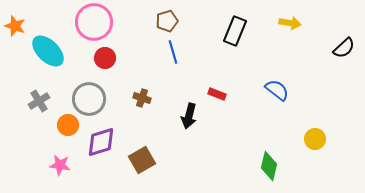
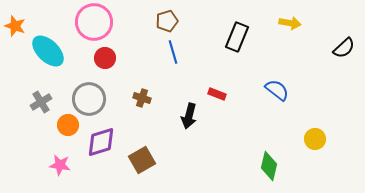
black rectangle: moved 2 px right, 6 px down
gray cross: moved 2 px right, 1 px down
